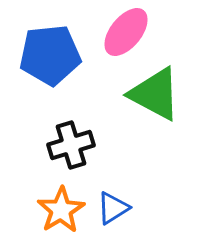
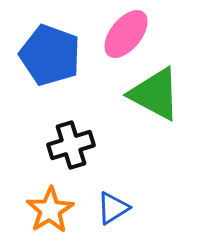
pink ellipse: moved 2 px down
blue pentagon: rotated 26 degrees clockwise
orange star: moved 11 px left
